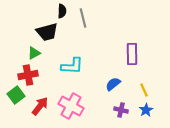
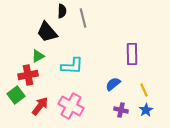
black trapezoid: rotated 65 degrees clockwise
green triangle: moved 4 px right, 3 px down
